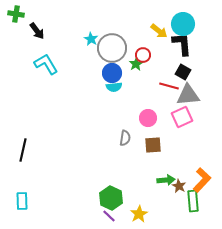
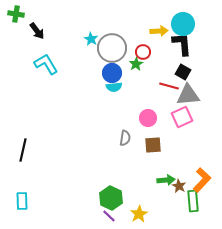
yellow arrow: rotated 42 degrees counterclockwise
red circle: moved 3 px up
